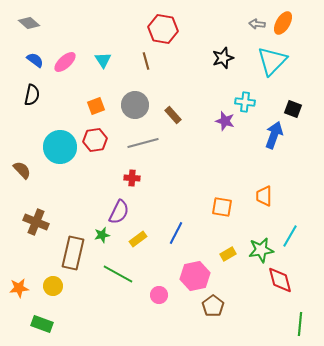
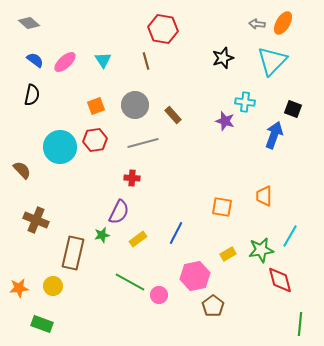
brown cross at (36, 222): moved 2 px up
green line at (118, 274): moved 12 px right, 8 px down
